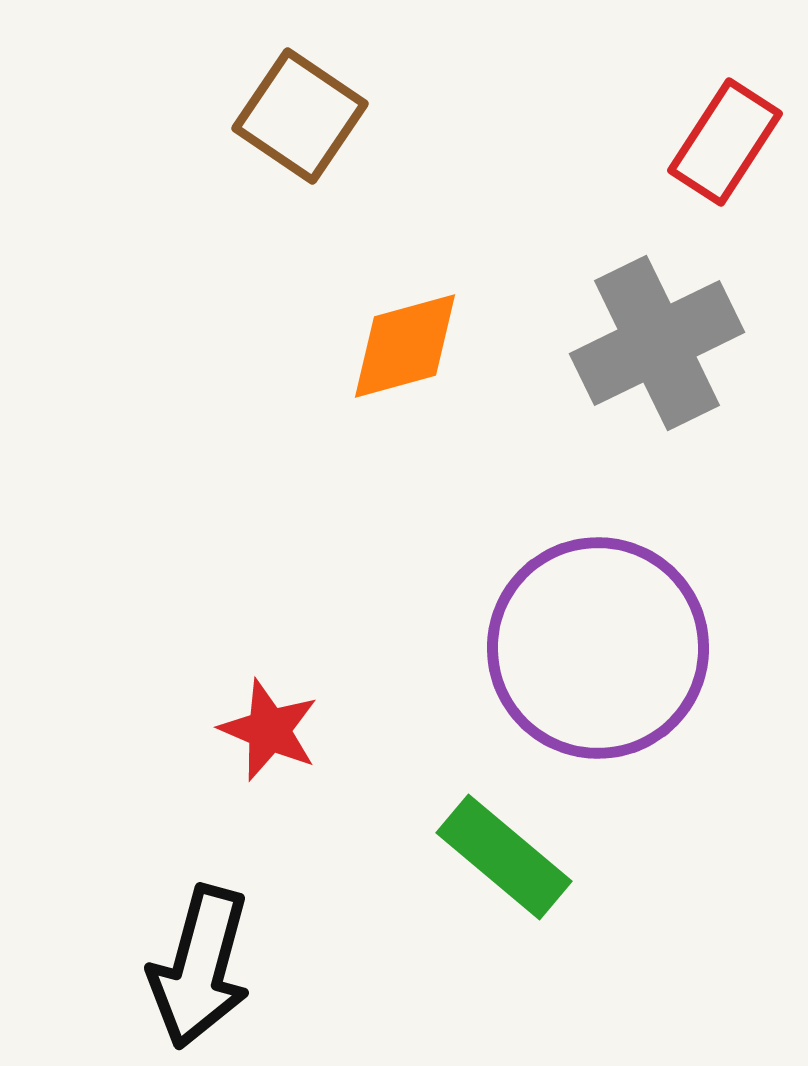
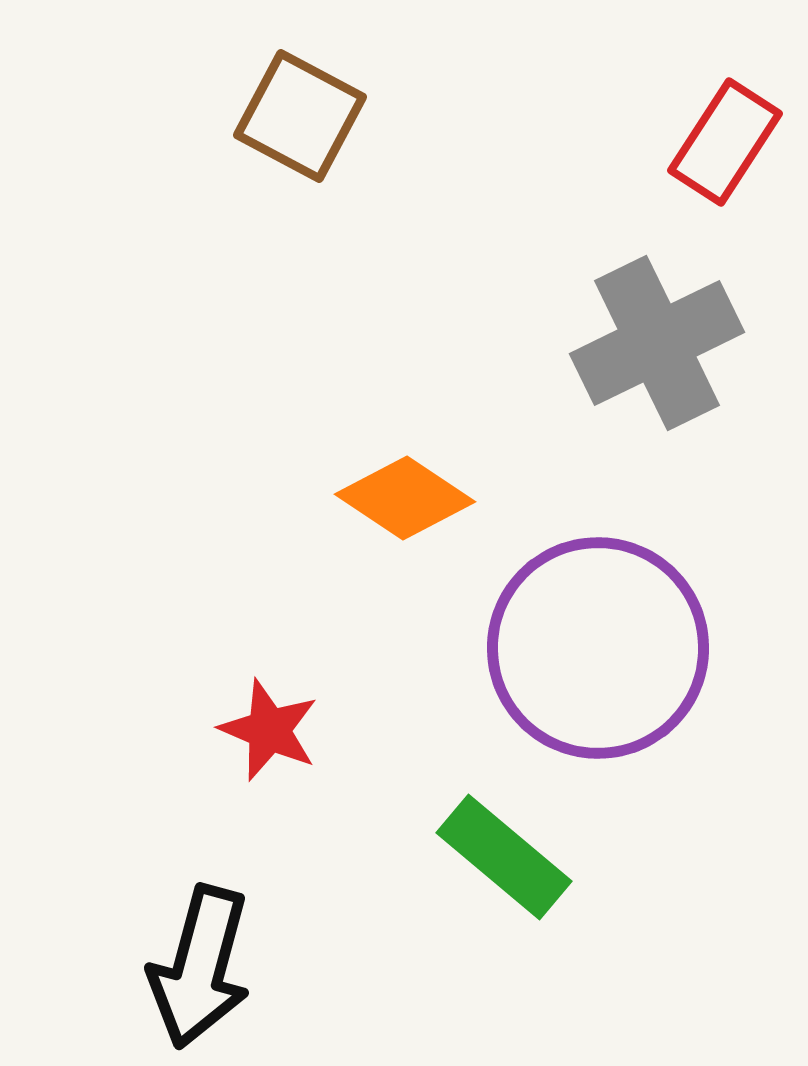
brown square: rotated 6 degrees counterclockwise
orange diamond: moved 152 px down; rotated 49 degrees clockwise
